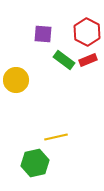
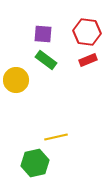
red hexagon: rotated 20 degrees counterclockwise
green rectangle: moved 18 px left
